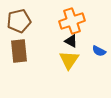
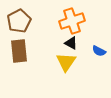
brown pentagon: rotated 15 degrees counterclockwise
black triangle: moved 2 px down
yellow triangle: moved 3 px left, 2 px down
